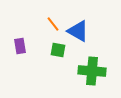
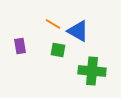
orange line: rotated 21 degrees counterclockwise
